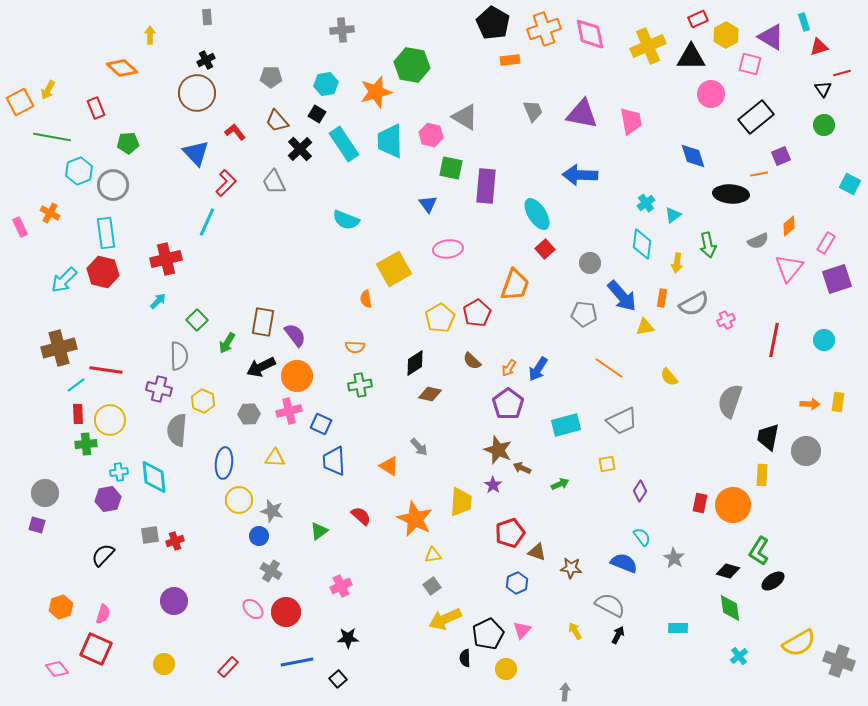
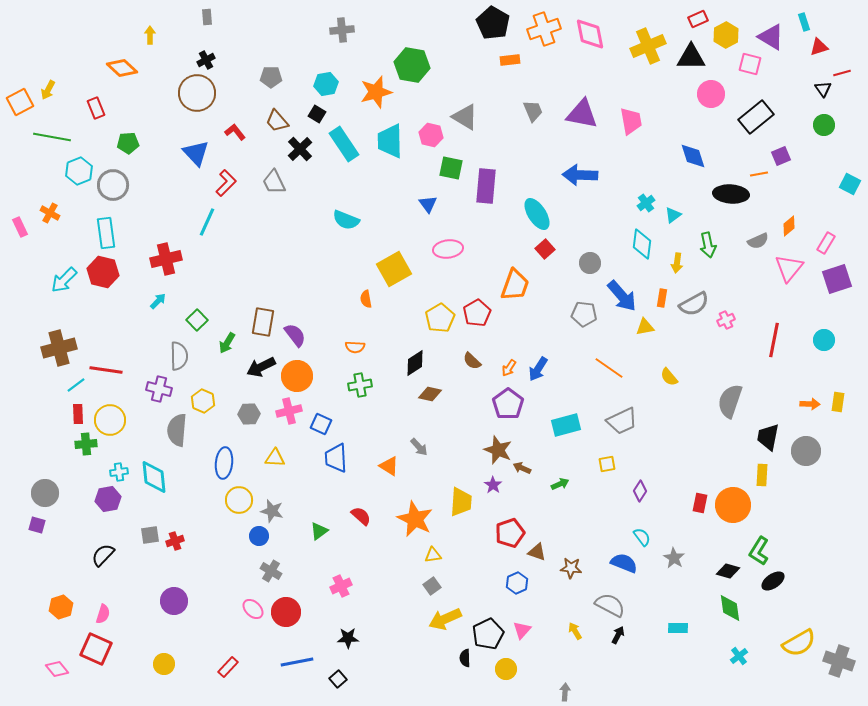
blue trapezoid at (334, 461): moved 2 px right, 3 px up
